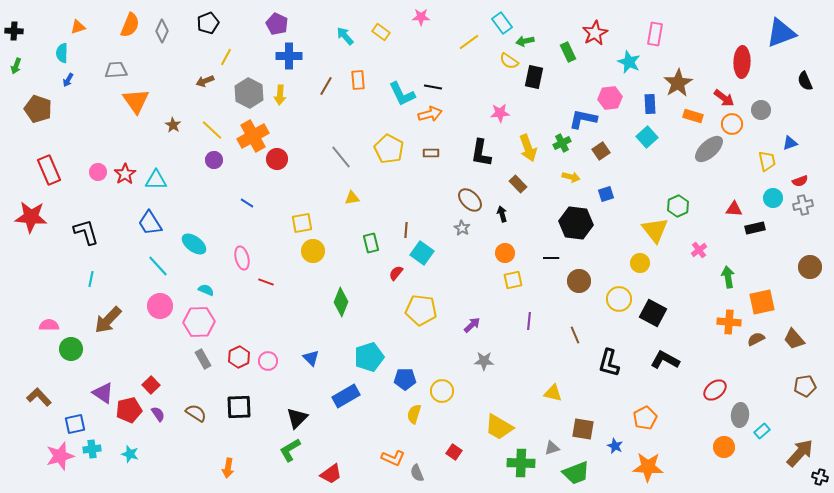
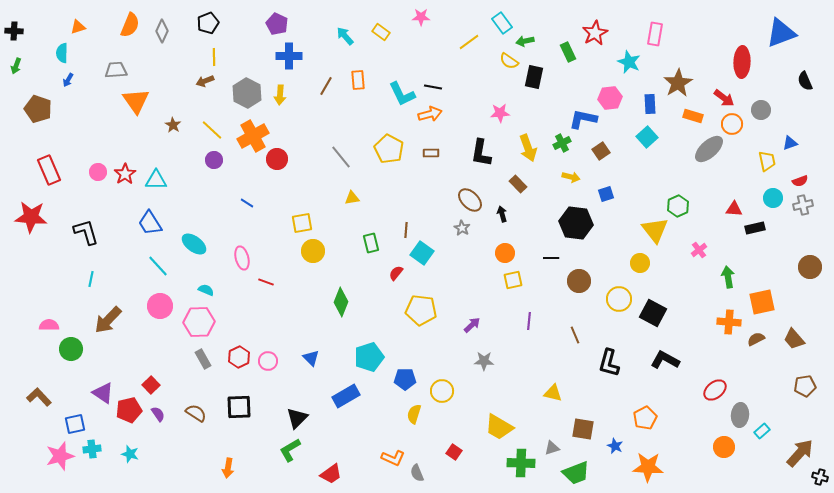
yellow line at (226, 57): moved 12 px left; rotated 30 degrees counterclockwise
gray hexagon at (249, 93): moved 2 px left
